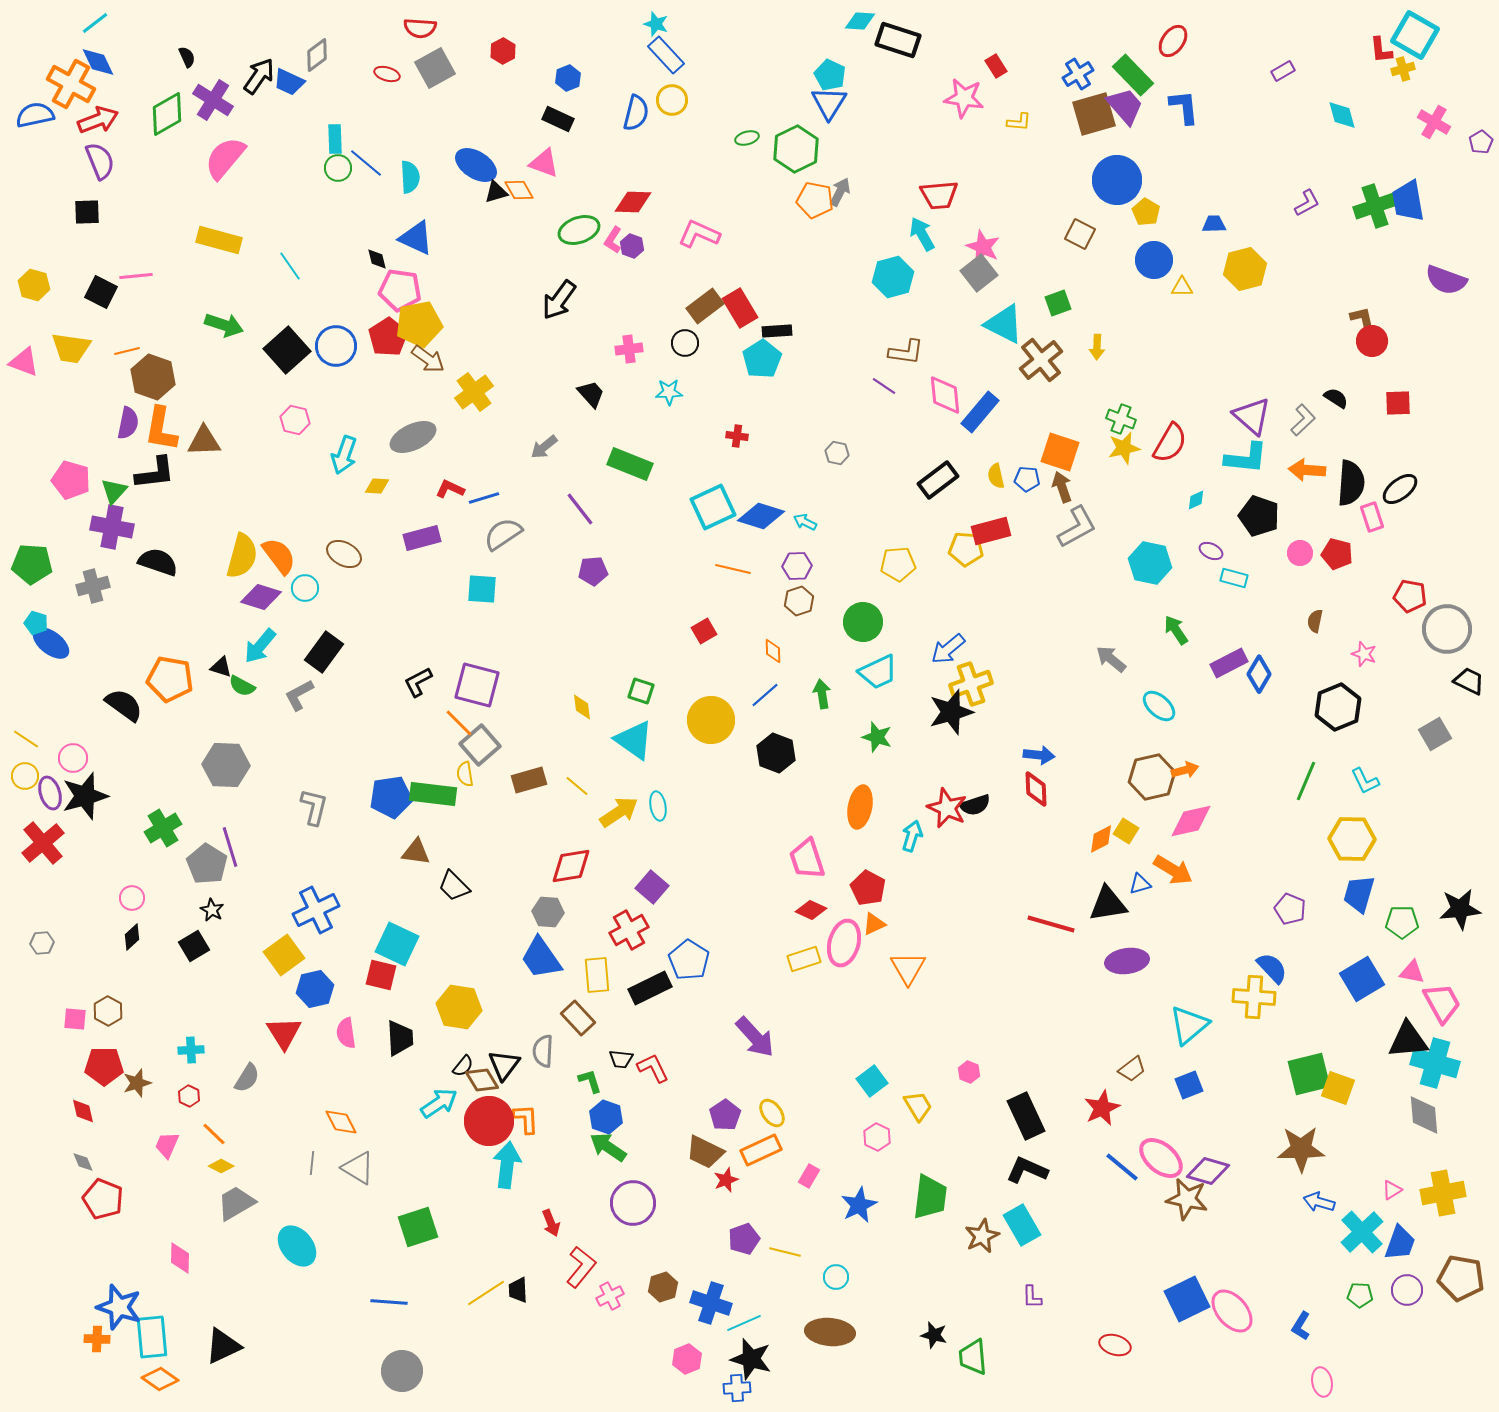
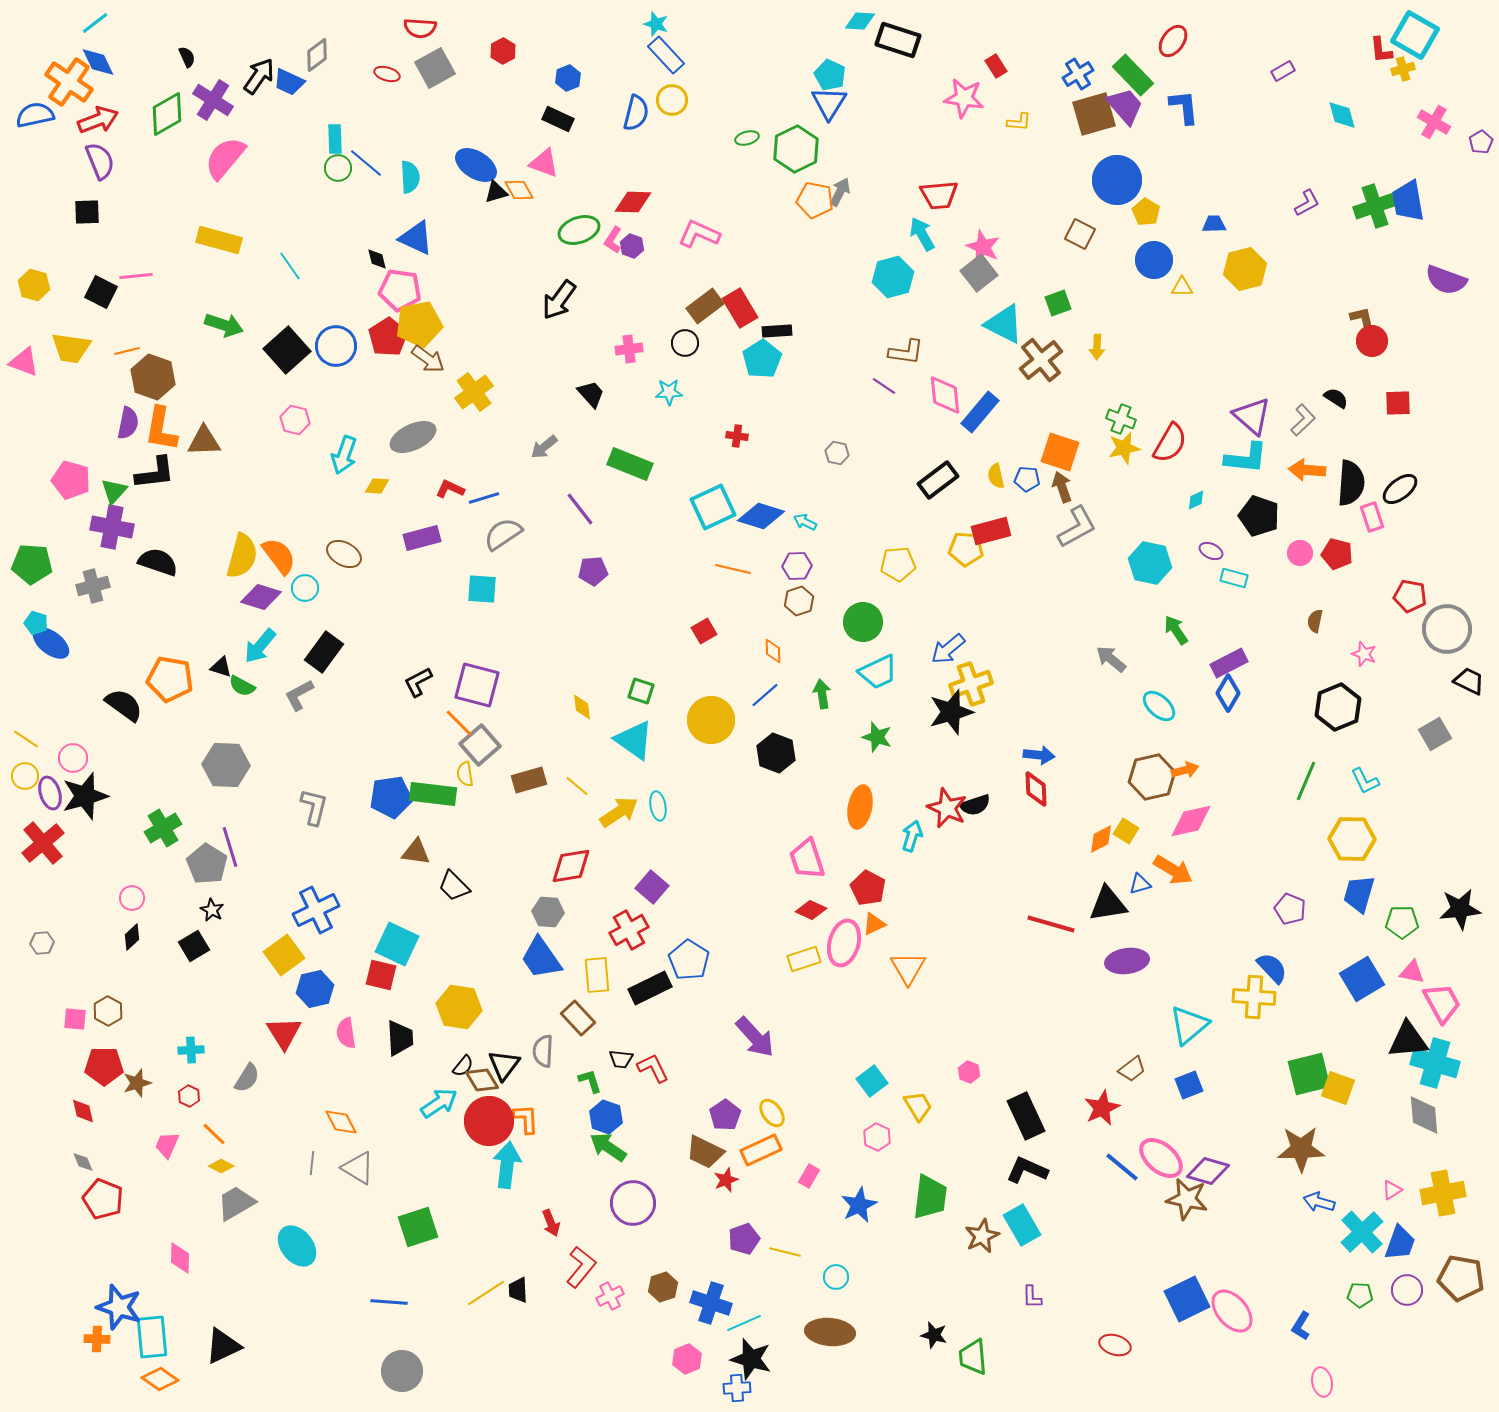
orange cross at (71, 84): moved 2 px left, 2 px up; rotated 6 degrees clockwise
blue diamond at (1259, 674): moved 31 px left, 19 px down
